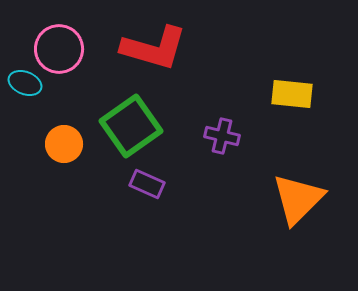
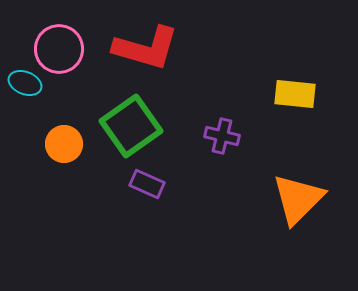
red L-shape: moved 8 px left
yellow rectangle: moved 3 px right
